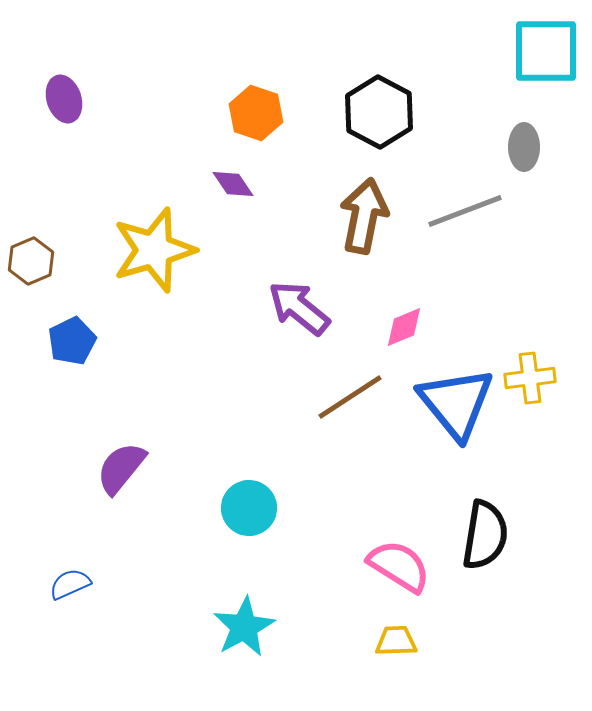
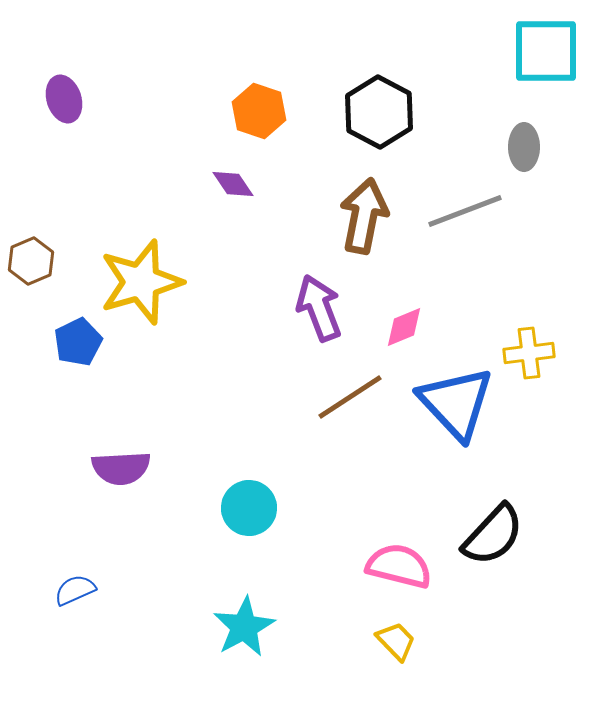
orange hexagon: moved 3 px right, 2 px up
yellow star: moved 13 px left, 32 px down
purple arrow: moved 20 px right; rotated 30 degrees clockwise
blue pentagon: moved 6 px right, 1 px down
yellow cross: moved 1 px left, 25 px up
blue triangle: rotated 4 degrees counterclockwise
purple semicircle: rotated 132 degrees counterclockwise
black semicircle: moved 8 px right; rotated 34 degrees clockwise
pink semicircle: rotated 18 degrees counterclockwise
blue semicircle: moved 5 px right, 6 px down
yellow trapezoid: rotated 48 degrees clockwise
